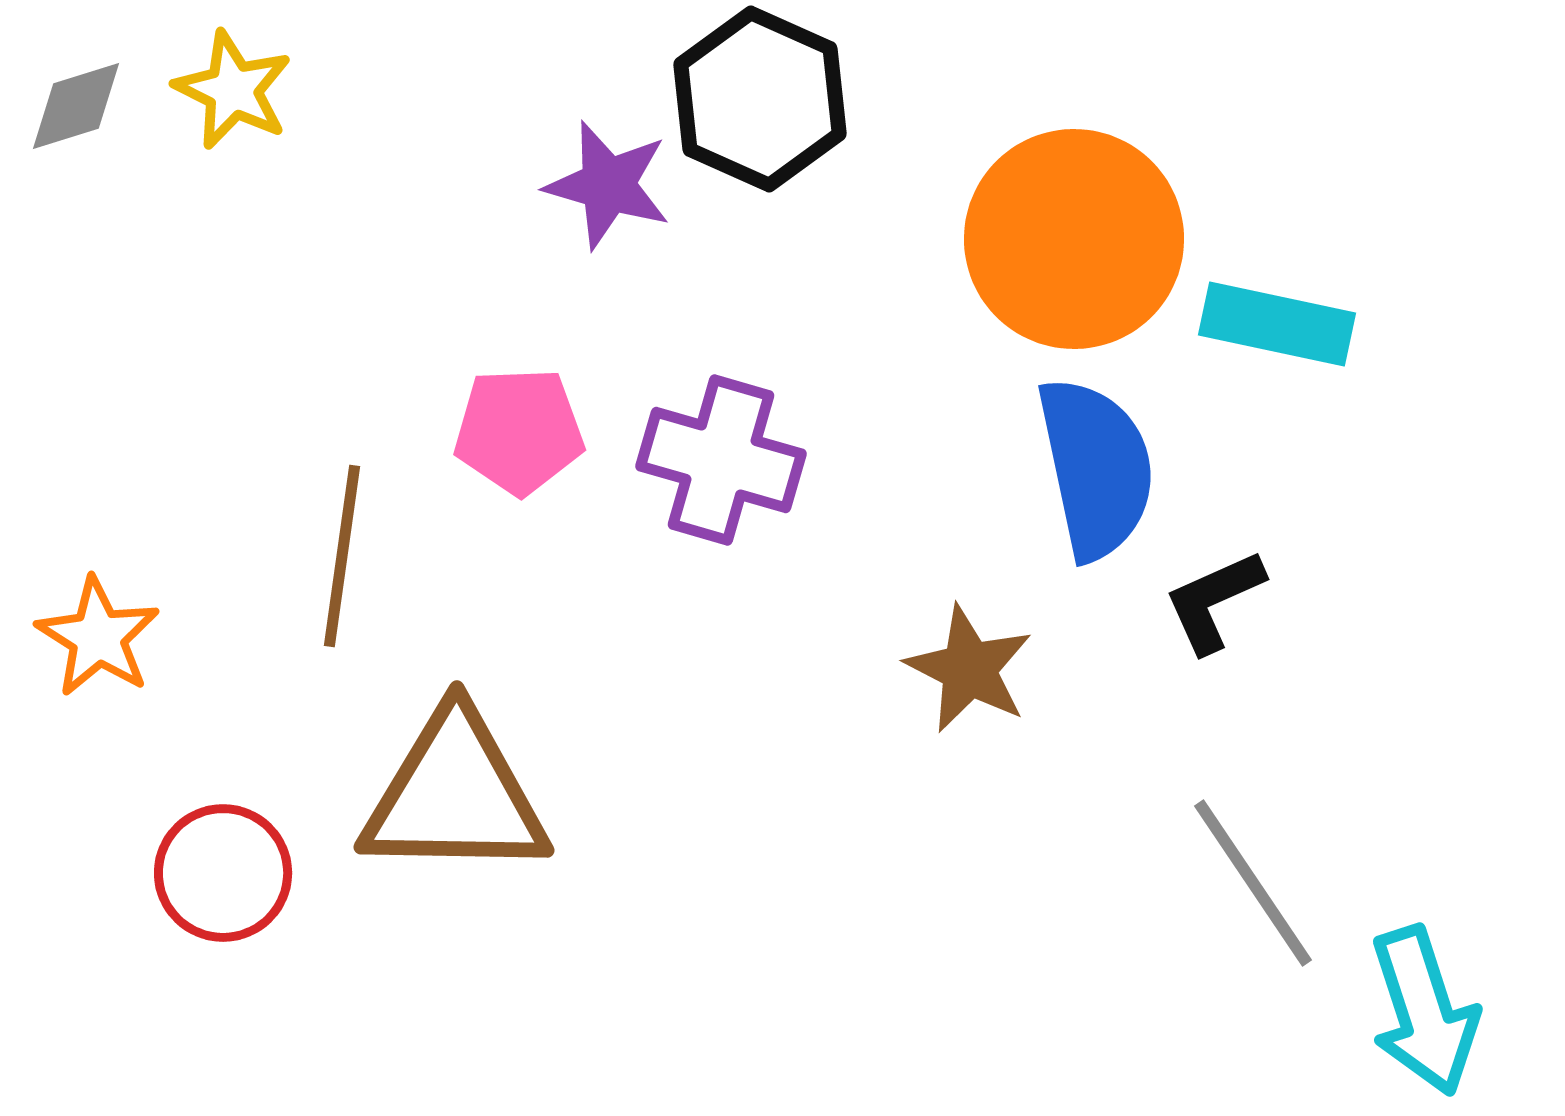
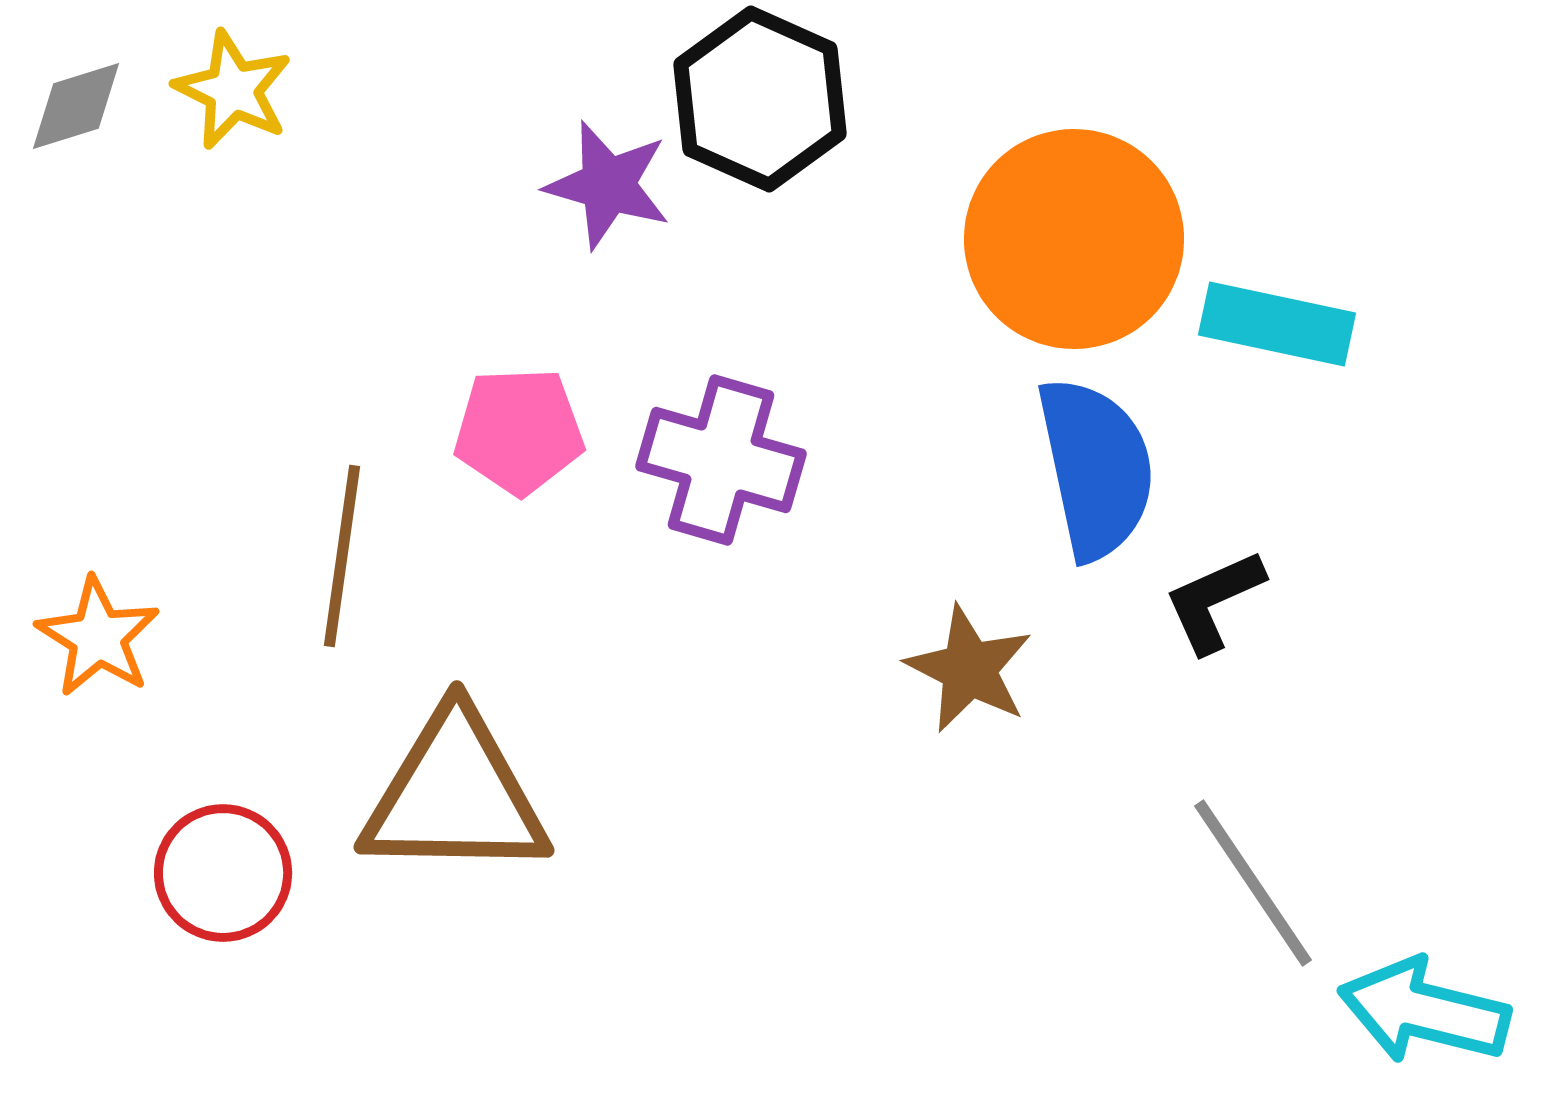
cyan arrow: rotated 122 degrees clockwise
